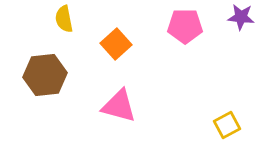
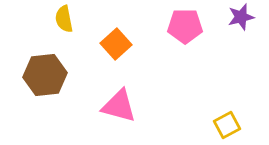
purple star: rotated 20 degrees counterclockwise
